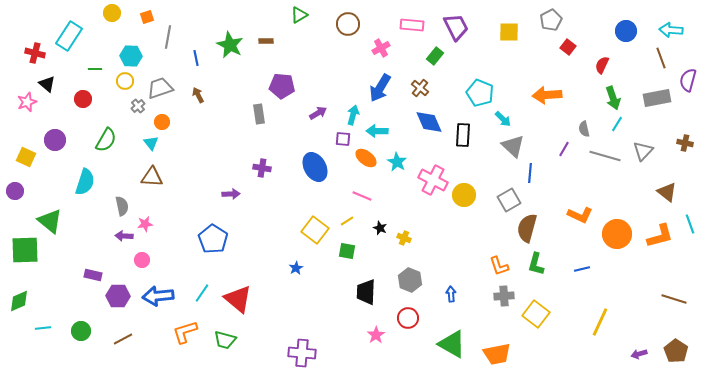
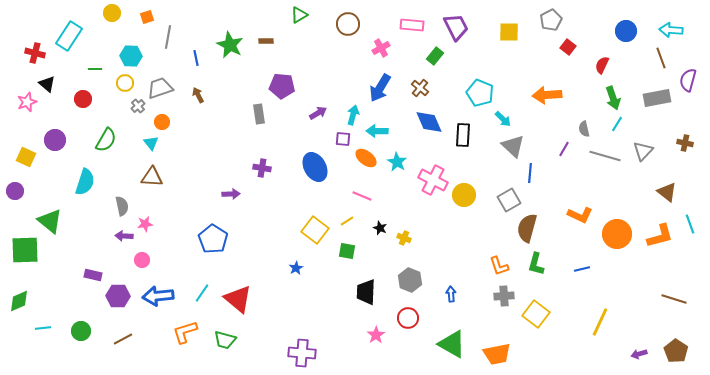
yellow circle at (125, 81): moved 2 px down
